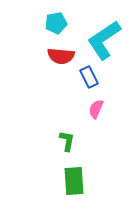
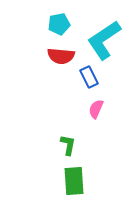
cyan pentagon: moved 3 px right, 1 px down
green L-shape: moved 1 px right, 4 px down
